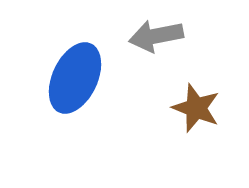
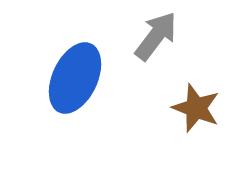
gray arrow: rotated 138 degrees clockwise
